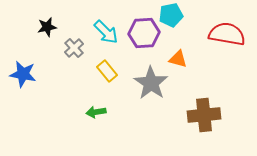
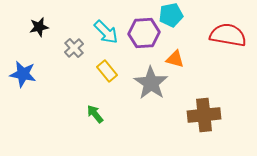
black star: moved 8 px left
red semicircle: moved 1 px right, 1 px down
orange triangle: moved 3 px left
green arrow: moved 1 px left, 2 px down; rotated 60 degrees clockwise
